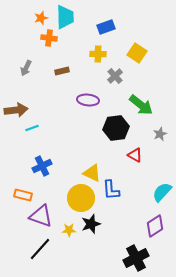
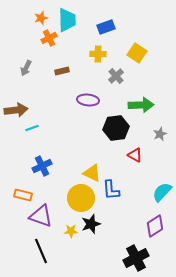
cyan trapezoid: moved 2 px right, 3 px down
orange cross: rotated 35 degrees counterclockwise
gray cross: moved 1 px right
green arrow: rotated 40 degrees counterclockwise
yellow star: moved 2 px right, 1 px down
black line: moved 1 px right, 2 px down; rotated 65 degrees counterclockwise
